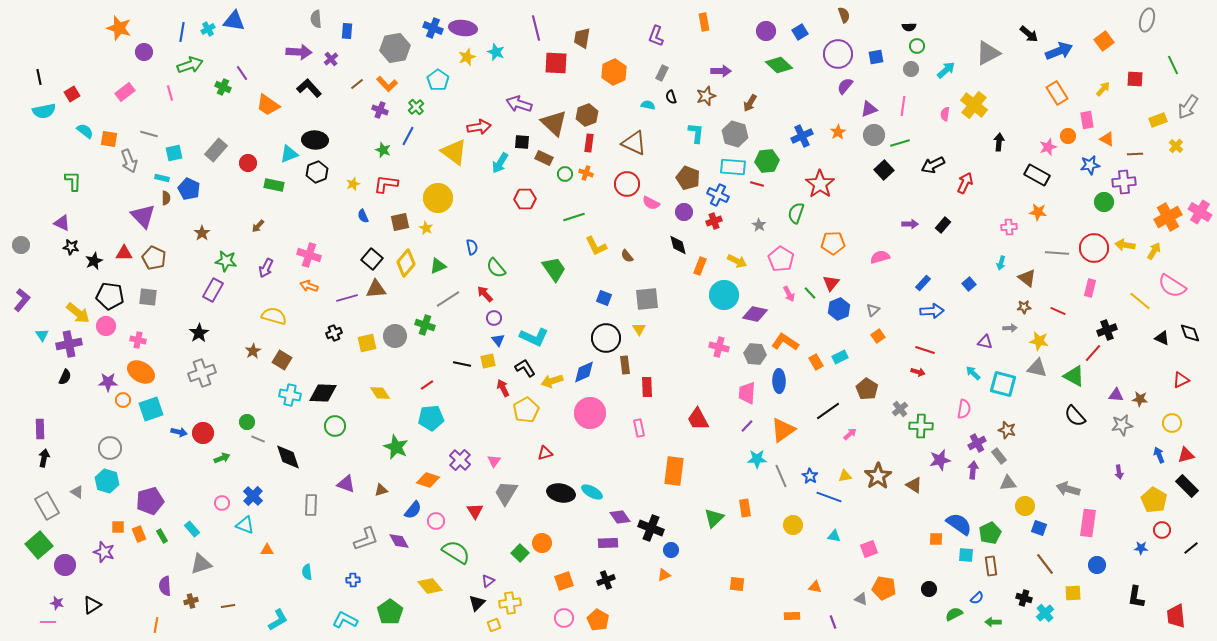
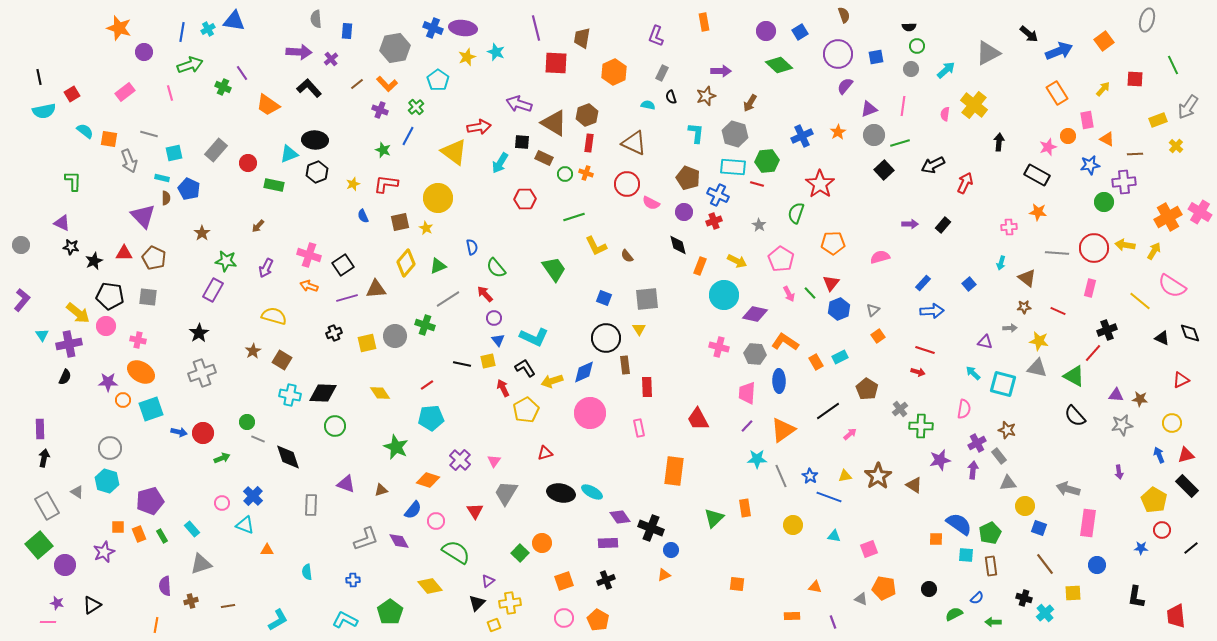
brown triangle at (554, 123): rotated 12 degrees counterclockwise
black square at (372, 259): moved 29 px left, 6 px down; rotated 15 degrees clockwise
purple star at (104, 552): rotated 30 degrees clockwise
